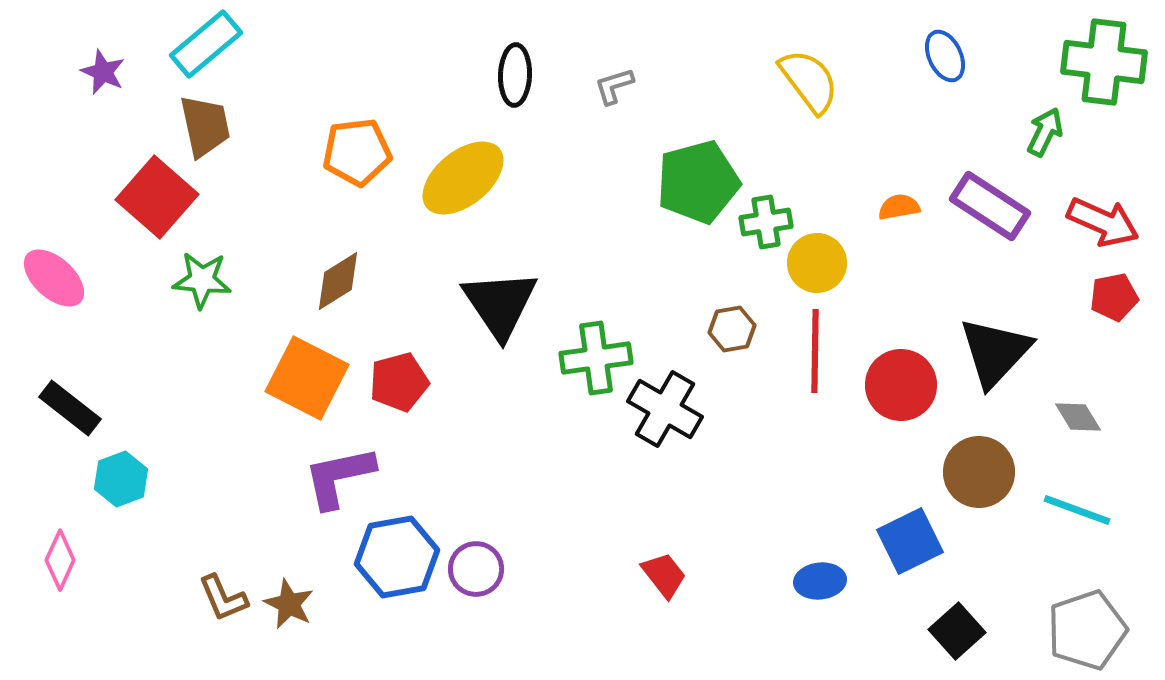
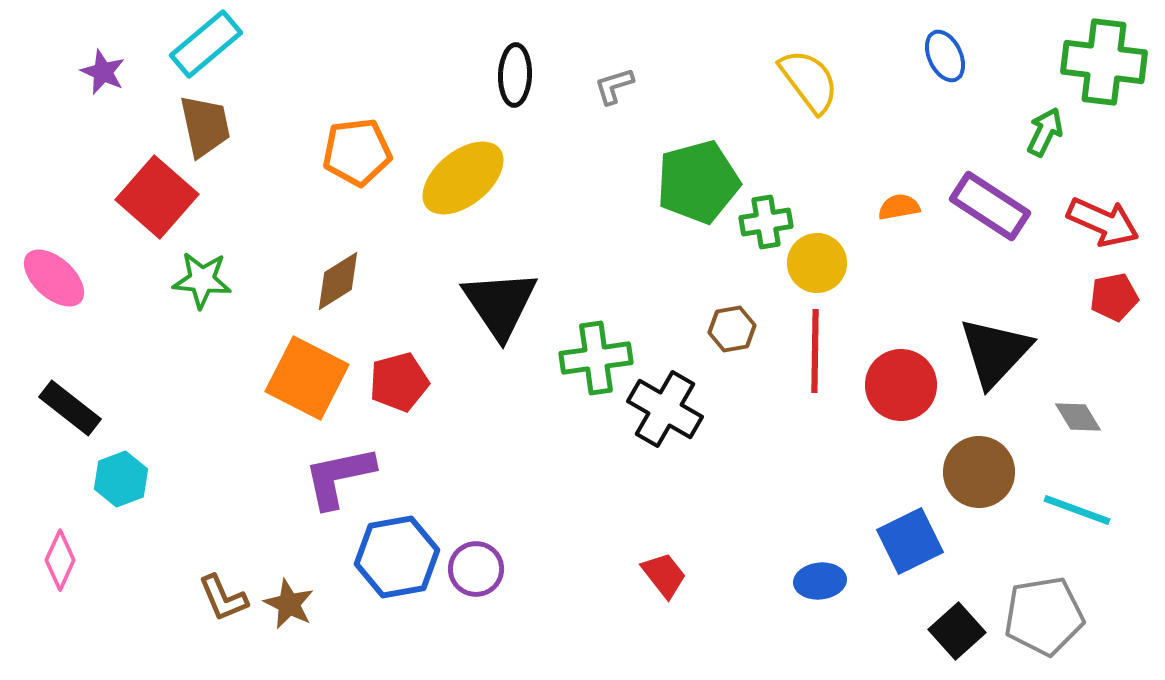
gray pentagon at (1087, 630): moved 43 px left, 14 px up; rotated 10 degrees clockwise
